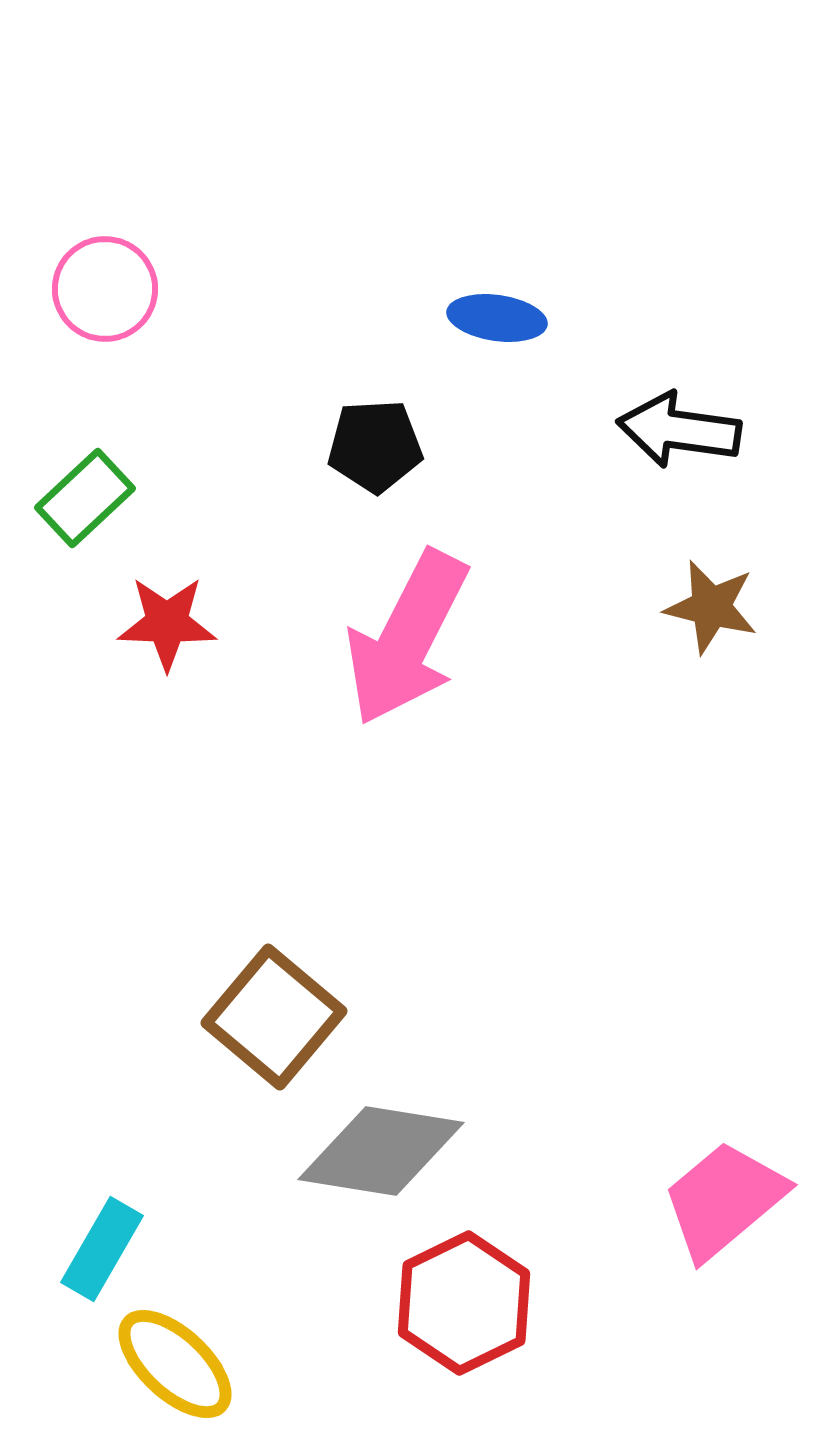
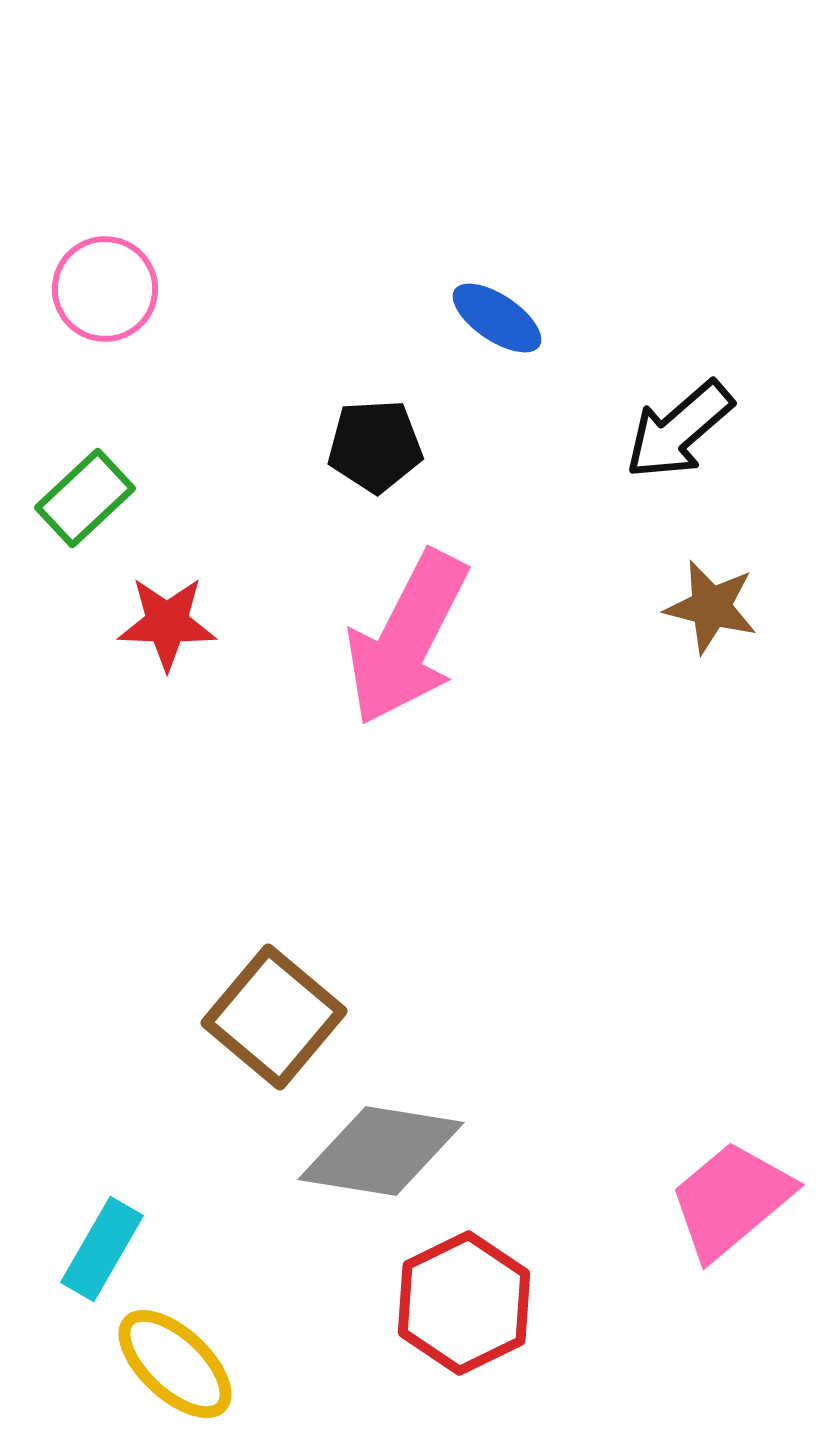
blue ellipse: rotated 26 degrees clockwise
black arrow: rotated 49 degrees counterclockwise
pink trapezoid: moved 7 px right
